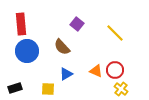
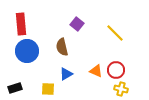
brown semicircle: rotated 30 degrees clockwise
red circle: moved 1 px right
yellow cross: rotated 24 degrees counterclockwise
